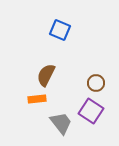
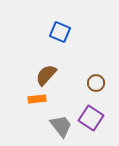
blue square: moved 2 px down
brown semicircle: rotated 15 degrees clockwise
purple square: moved 7 px down
gray trapezoid: moved 3 px down
